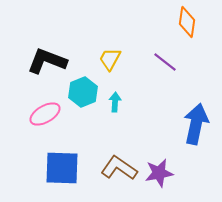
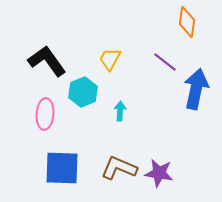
black L-shape: rotated 33 degrees clockwise
cyan arrow: moved 5 px right, 9 px down
pink ellipse: rotated 56 degrees counterclockwise
blue arrow: moved 35 px up
brown L-shape: rotated 12 degrees counterclockwise
purple star: rotated 20 degrees clockwise
